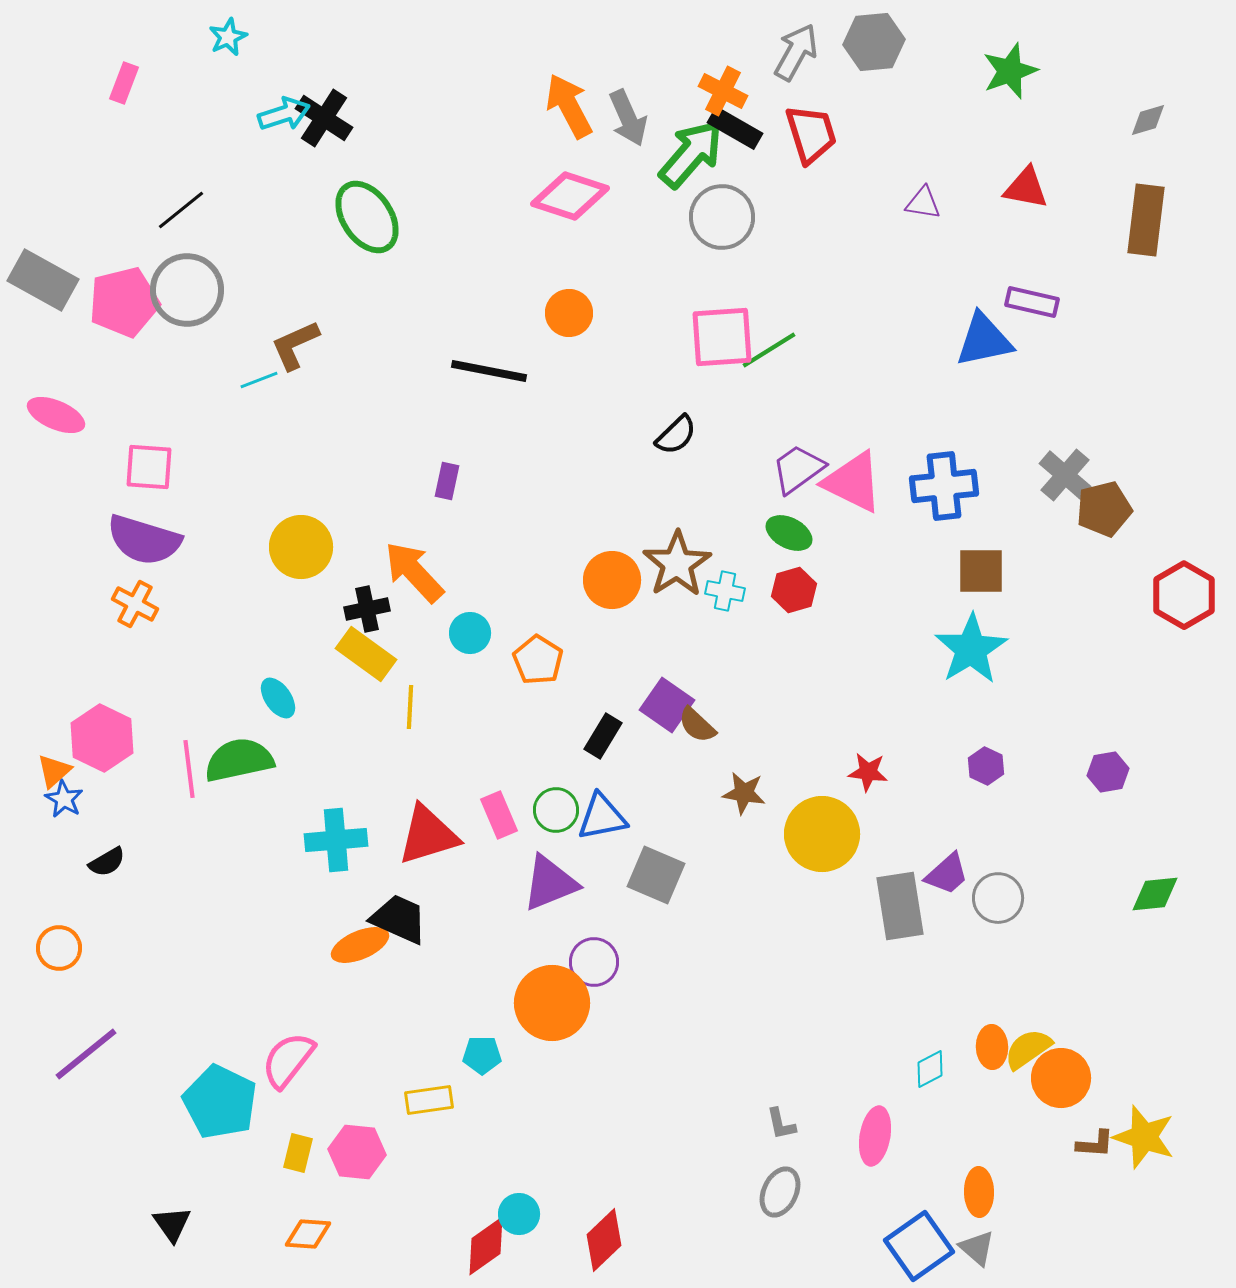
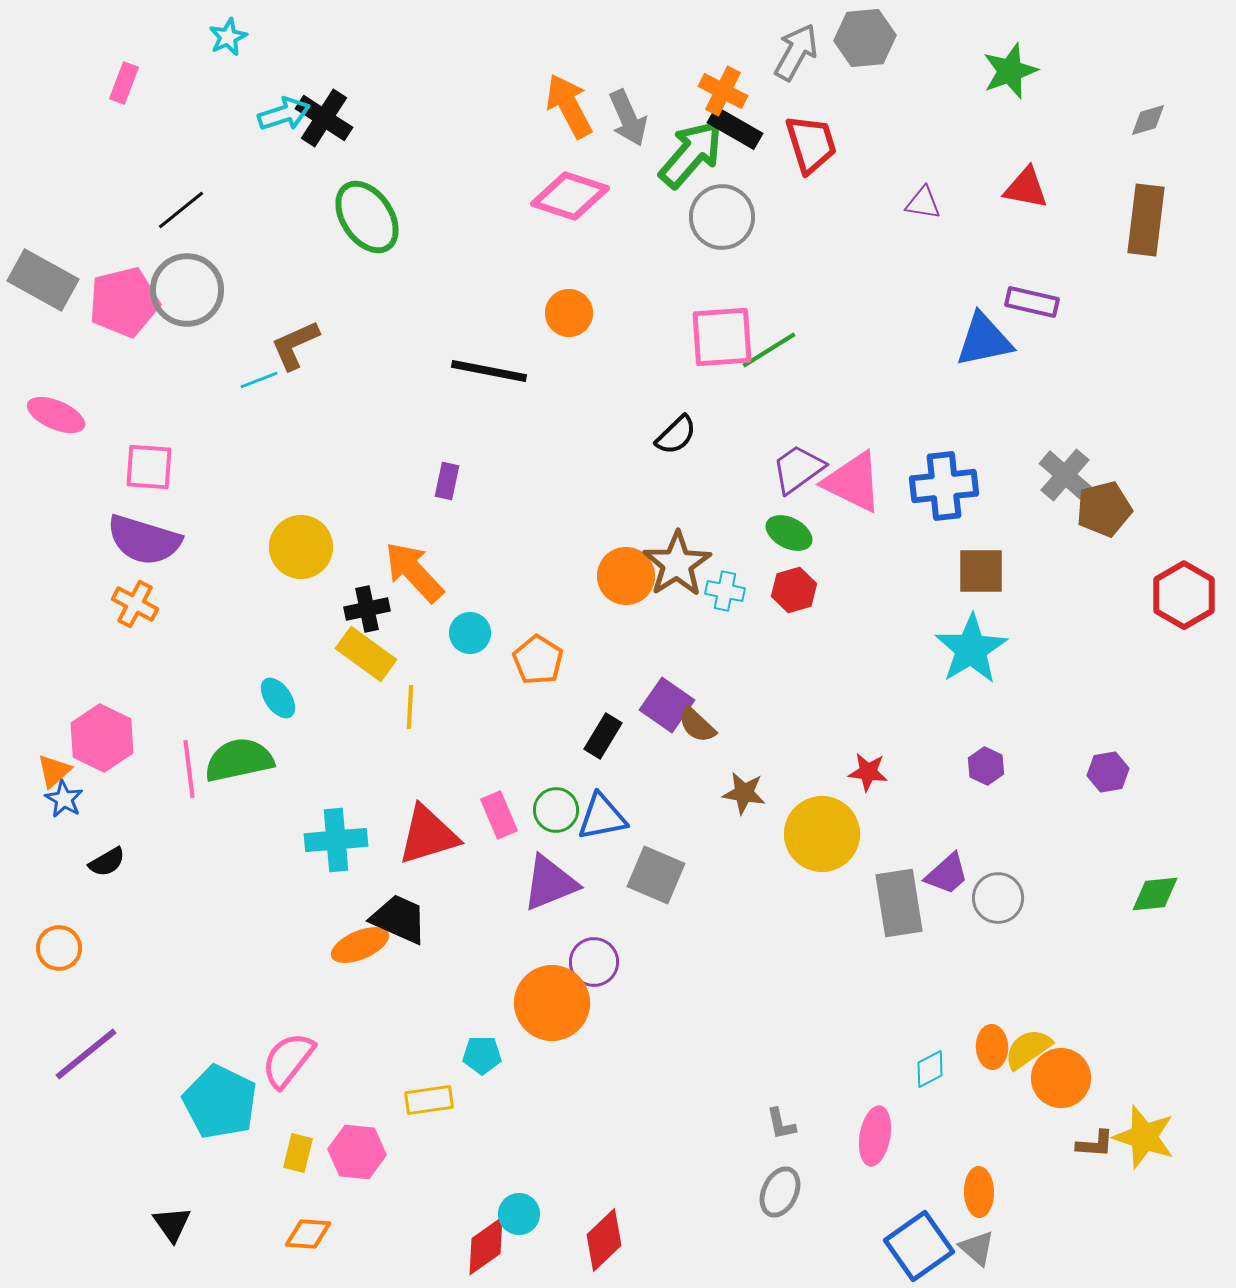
gray hexagon at (874, 42): moved 9 px left, 4 px up
red trapezoid at (811, 134): moved 10 px down
orange circle at (612, 580): moved 14 px right, 4 px up
gray rectangle at (900, 906): moved 1 px left, 3 px up
